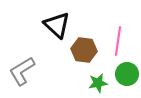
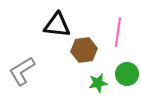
black triangle: rotated 36 degrees counterclockwise
pink line: moved 9 px up
brown hexagon: rotated 15 degrees counterclockwise
